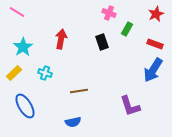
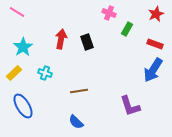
black rectangle: moved 15 px left
blue ellipse: moved 2 px left
blue semicircle: moved 3 px right; rotated 56 degrees clockwise
